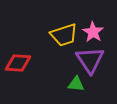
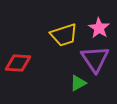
pink star: moved 6 px right, 4 px up
purple triangle: moved 5 px right, 1 px up
green triangle: moved 2 px right, 1 px up; rotated 36 degrees counterclockwise
